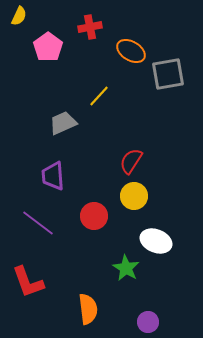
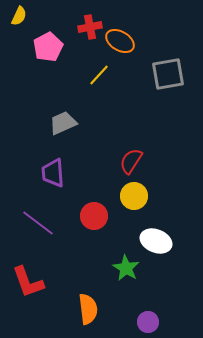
pink pentagon: rotated 8 degrees clockwise
orange ellipse: moved 11 px left, 10 px up
yellow line: moved 21 px up
purple trapezoid: moved 3 px up
